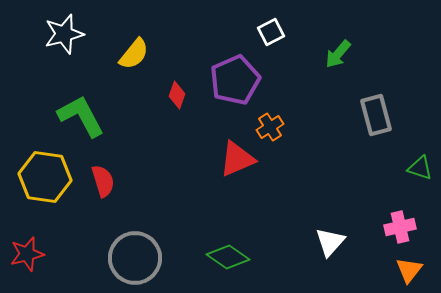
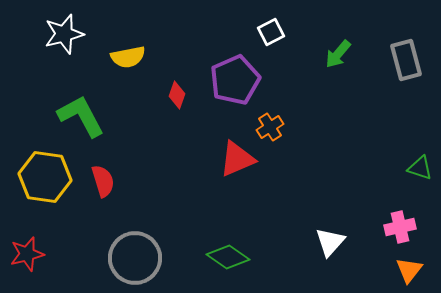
yellow semicircle: moved 6 px left, 3 px down; rotated 40 degrees clockwise
gray rectangle: moved 30 px right, 55 px up
